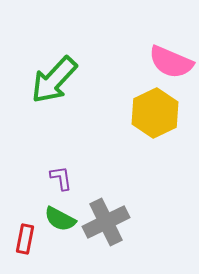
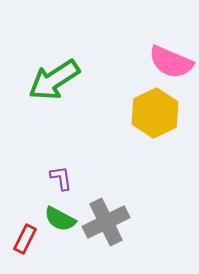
green arrow: rotated 14 degrees clockwise
red rectangle: rotated 16 degrees clockwise
